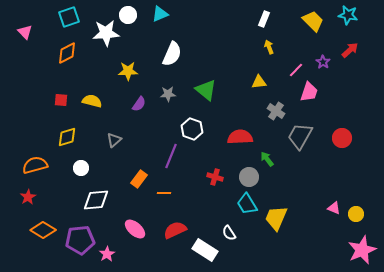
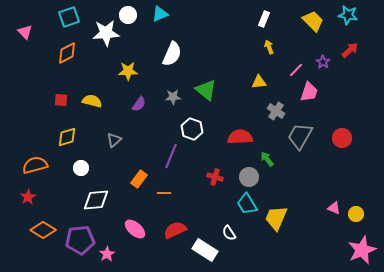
gray star at (168, 94): moved 5 px right, 3 px down
